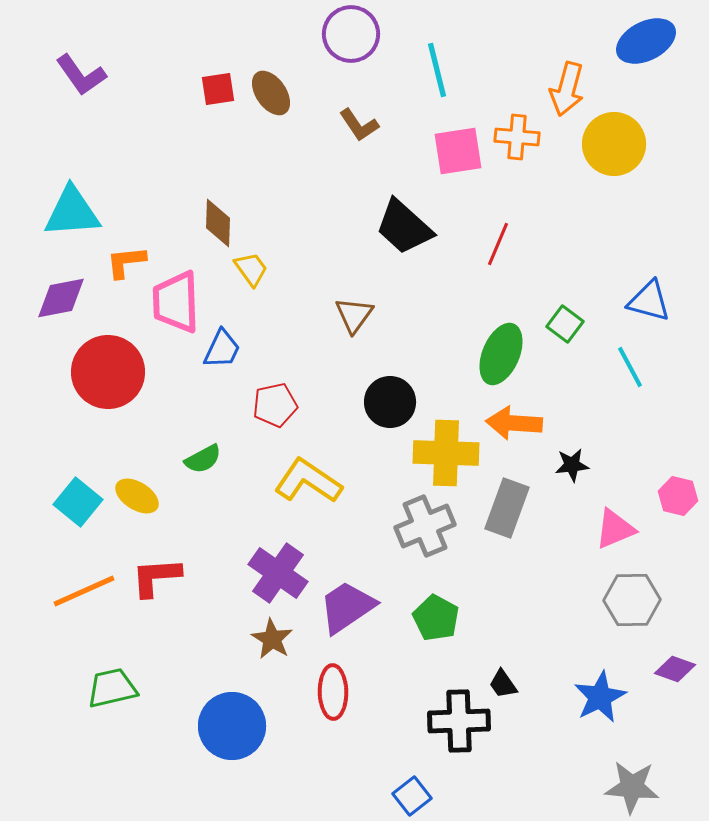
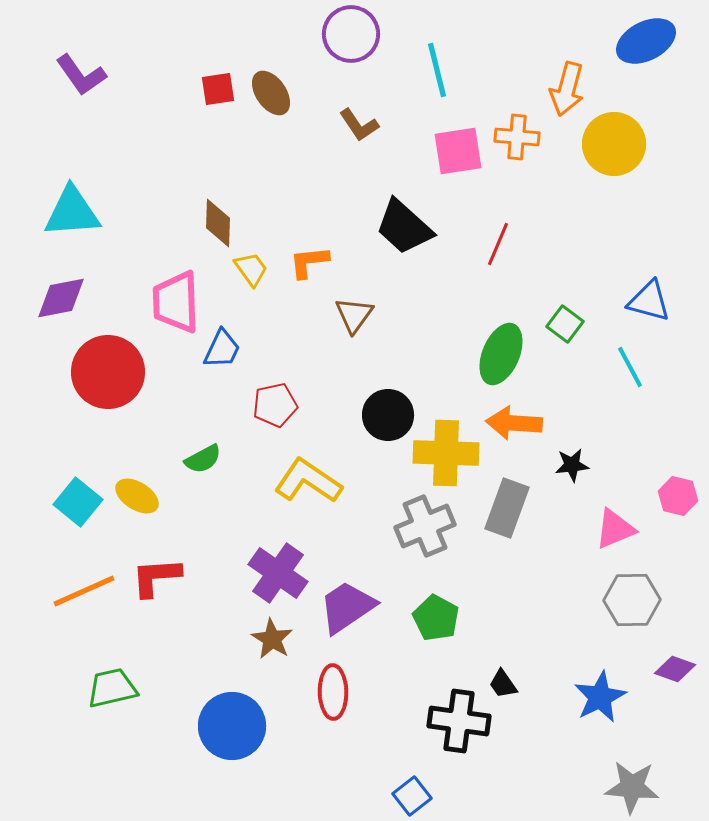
orange L-shape at (126, 262): moved 183 px right
black circle at (390, 402): moved 2 px left, 13 px down
black cross at (459, 721): rotated 10 degrees clockwise
